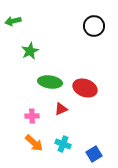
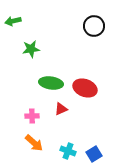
green star: moved 1 px right, 2 px up; rotated 18 degrees clockwise
green ellipse: moved 1 px right, 1 px down
cyan cross: moved 5 px right, 7 px down
